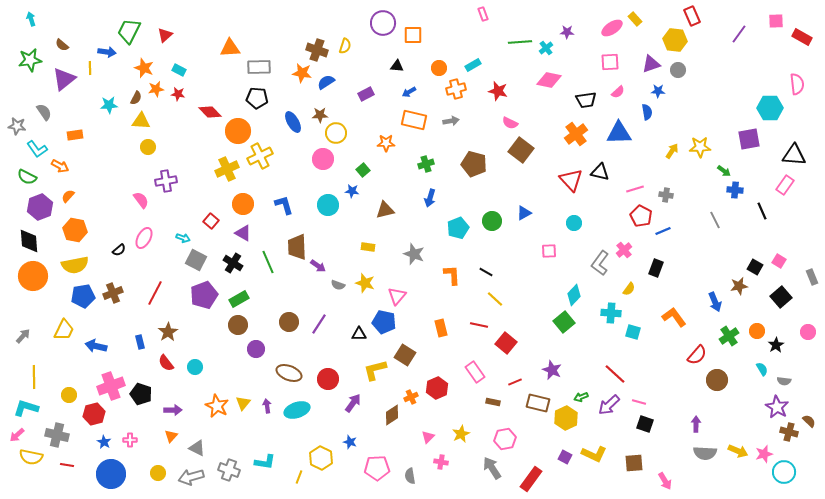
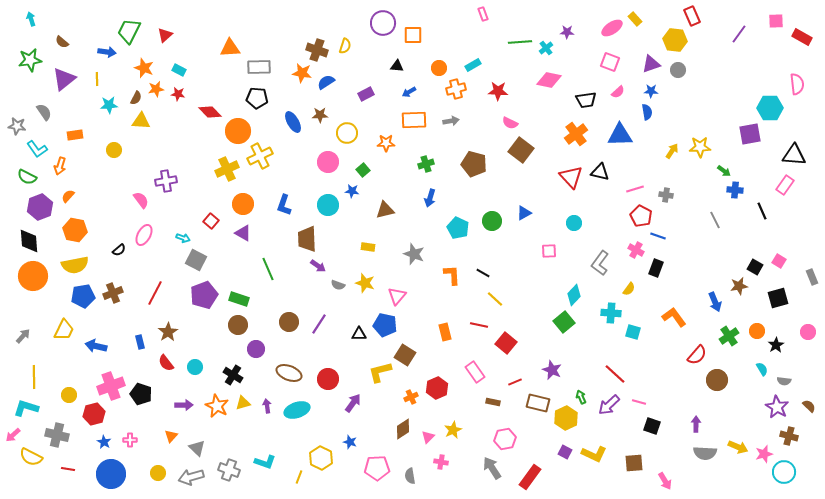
brown semicircle at (62, 45): moved 3 px up
pink square at (610, 62): rotated 24 degrees clockwise
yellow line at (90, 68): moved 7 px right, 11 px down
red star at (498, 91): rotated 12 degrees counterclockwise
blue star at (658, 91): moved 7 px left
orange rectangle at (414, 120): rotated 15 degrees counterclockwise
yellow circle at (336, 133): moved 11 px right
blue triangle at (619, 133): moved 1 px right, 2 px down
purple square at (749, 139): moved 1 px right, 5 px up
yellow circle at (148, 147): moved 34 px left, 3 px down
pink circle at (323, 159): moved 5 px right, 3 px down
orange arrow at (60, 166): rotated 78 degrees clockwise
red triangle at (571, 180): moved 3 px up
blue L-shape at (284, 205): rotated 145 degrees counterclockwise
cyan pentagon at (458, 228): rotated 25 degrees counterclockwise
blue line at (663, 231): moved 5 px left, 5 px down; rotated 42 degrees clockwise
pink ellipse at (144, 238): moved 3 px up
brown trapezoid at (297, 247): moved 10 px right, 8 px up
pink cross at (624, 250): moved 12 px right; rotated 21 degrees counterclockwise
green line at (268, 262): moved 7 px down
black cross at (233, 263): moved 112 px down
black line at (486, 272): moved 3 px left, 1 px down
black square at (781, 297): moved 3 px left, 1 px down; rotated 25 degrees clockwise
green rectangle at (239, 299): rotated 48 degrees clockwise
blue pentagon at (384, 322): moved 1 px right, 3 px down
orange rectangle at (441, 328): moved 4 px right, 4 px down
yellow L-shape at (375, 370): moved 5 px right, 2 px down
green arrow at (581, 397): rotated 88 degrees clockwise
yellow triangle at (243, 403): rotated 35 degrees clockwise
purple arrow at (173, 410): moved 11 px right, 5 px up
brown diamond at (392, 415): moved 11 px right, 14 px down
brown semicircle at (809, 421): moved 15 px up
black square at (645, 424): moved 7 px right, 2 px down
brown cross at (789, 432): moved 4 px down
yellow star at (461, 434): moved 8 px left, 4 px up
pink arrow at (17, 435): moved 4 px left
gray triangle at (197, 448): rotated 18 degrees clockwise
yellow arrow at (738, 451): moved 4 px up
yellow semicircle at (31, 457): rotated 15 degrees clockwise
purple square at (565, 457): moved 5 px up
cyan L-shape at (265, 462): rotated 10 degrees clockwise
red line at (67, 465): moved 1 px right, 4 px down
red rectangle at (531, 479): moved 1 px left, 2 px up
